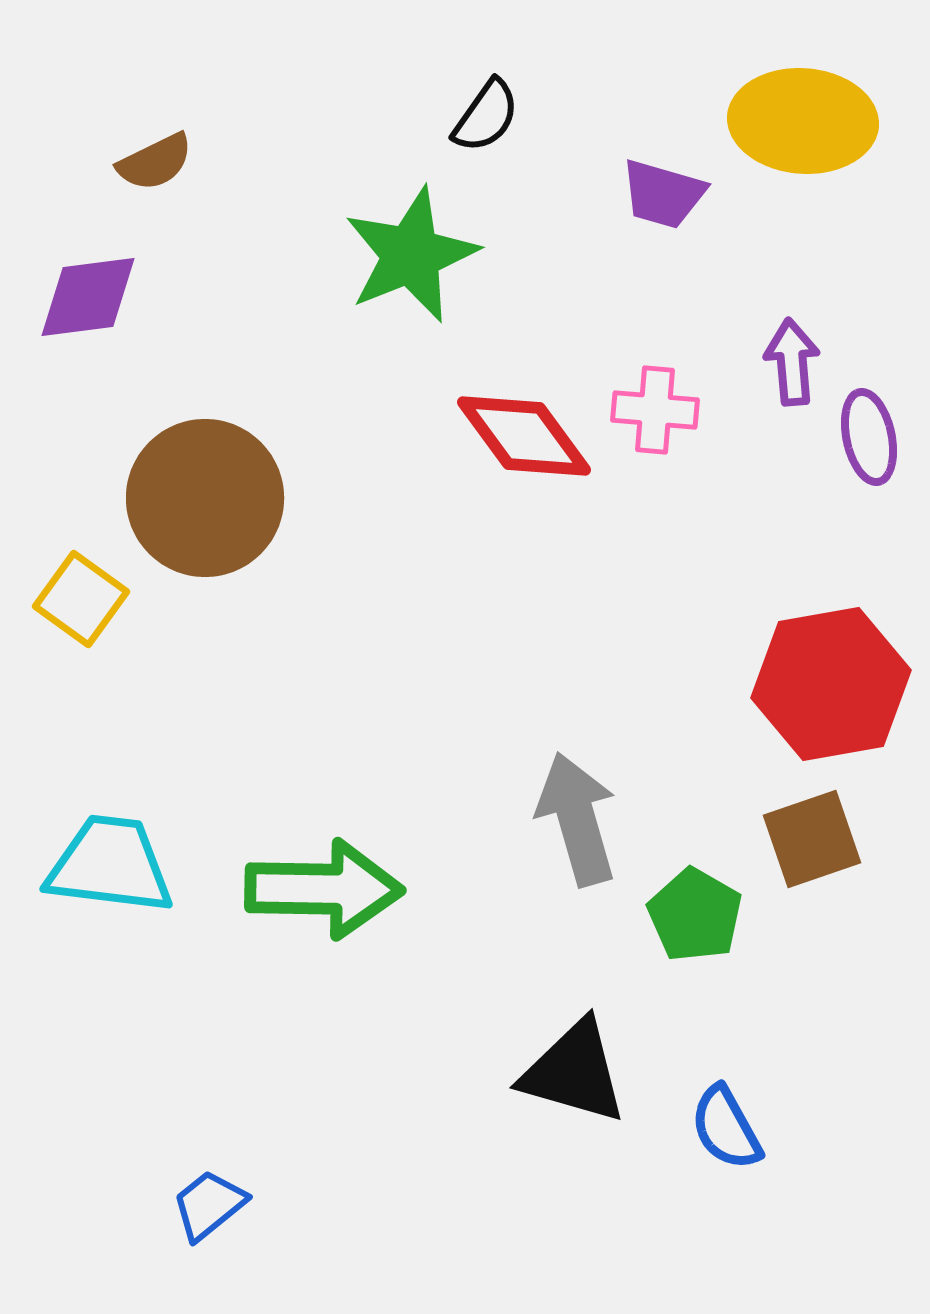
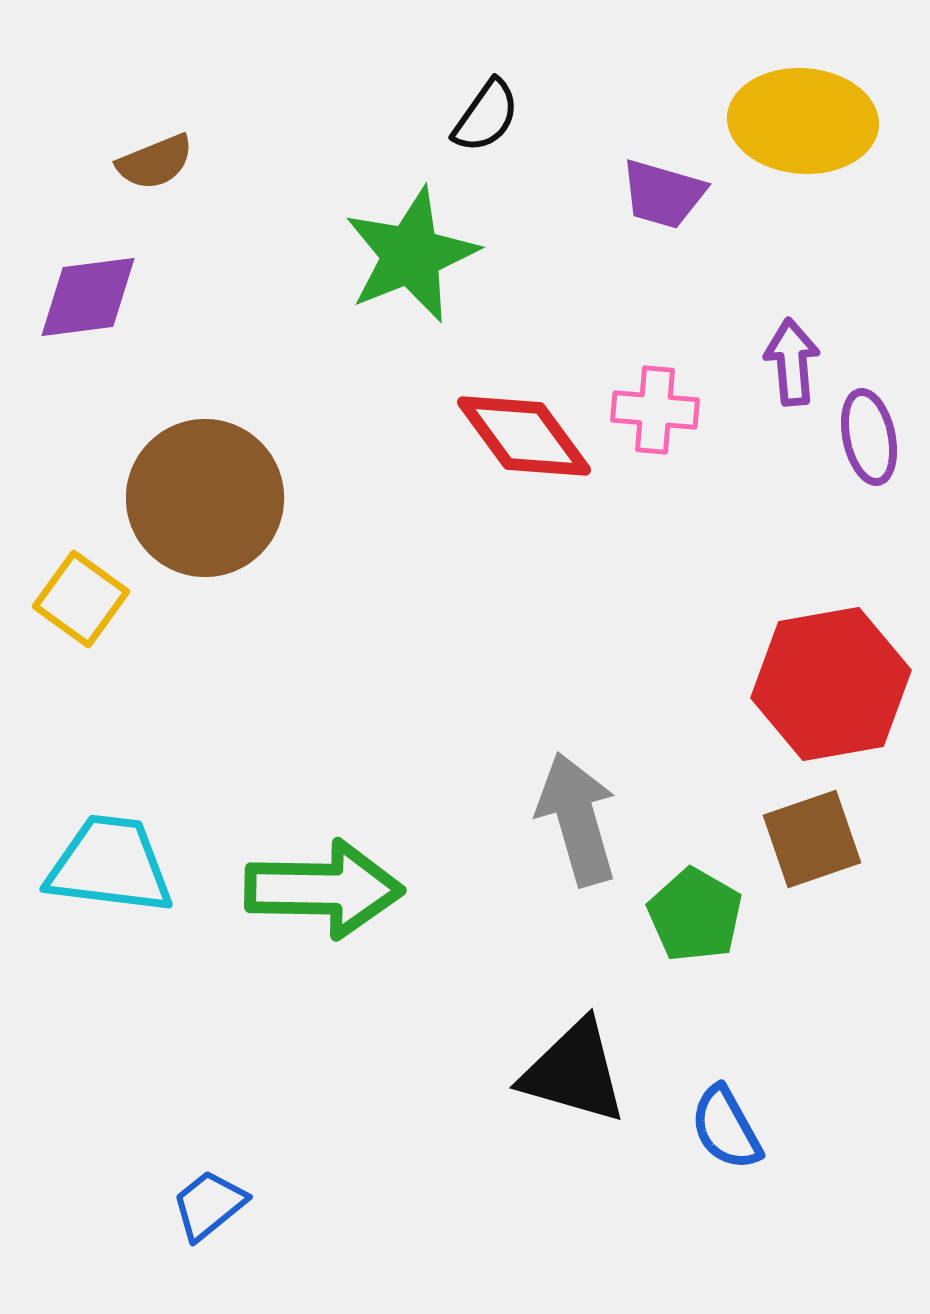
brown semicircle: rotated 4 degrees clockwise
